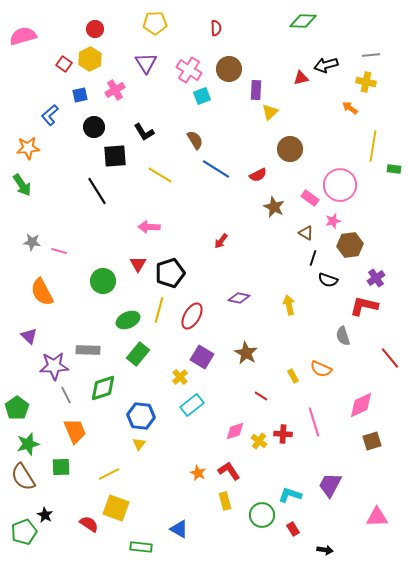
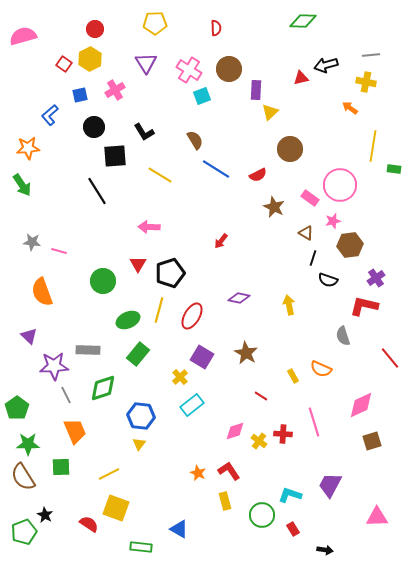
orange semicircle at (42, 292): rotated 8 degrees clockwise
green star at (28, 444): rotated 15 degrees clockwise
